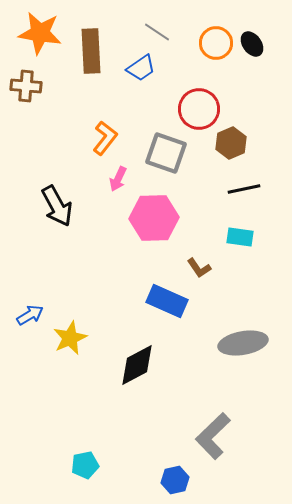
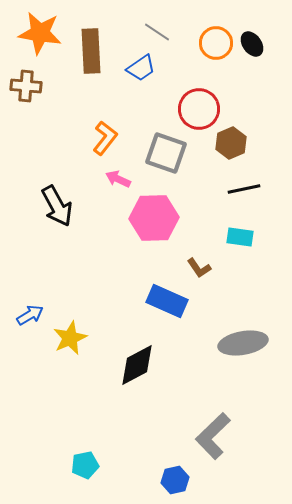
pink arrow: rotated 90 degrees clockwise
